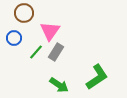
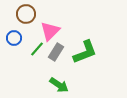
brown circle: moved 2 px right, 1 px down
pink triangle: rotated 10 degrees clockwise
green line: moved 1 px right, 3 px up
green L-shape: moved 12 px left, 25 px up; rotated 12 degrees clockwise
